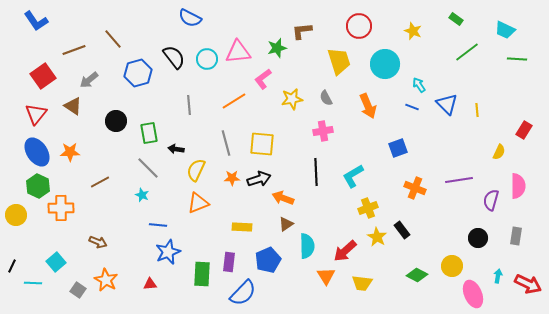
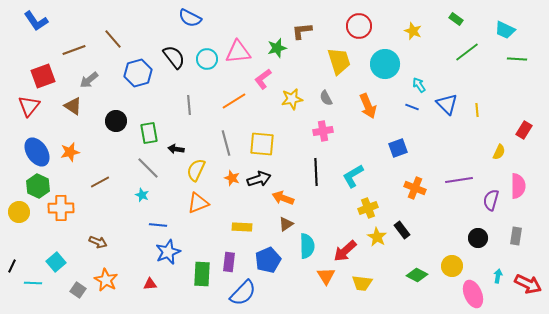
red square at (43, 76): rotated 15 degrees clockwise
red triangle at (36, 114): moved 7 px left, 8 px up
orange star at (70, 152): rotated 12 degrees counterclockwise
orange star at (232, 178): rotated 21 degrees clockwise
yellow circle at (16, 215): moved 3 px right, 3 px up
